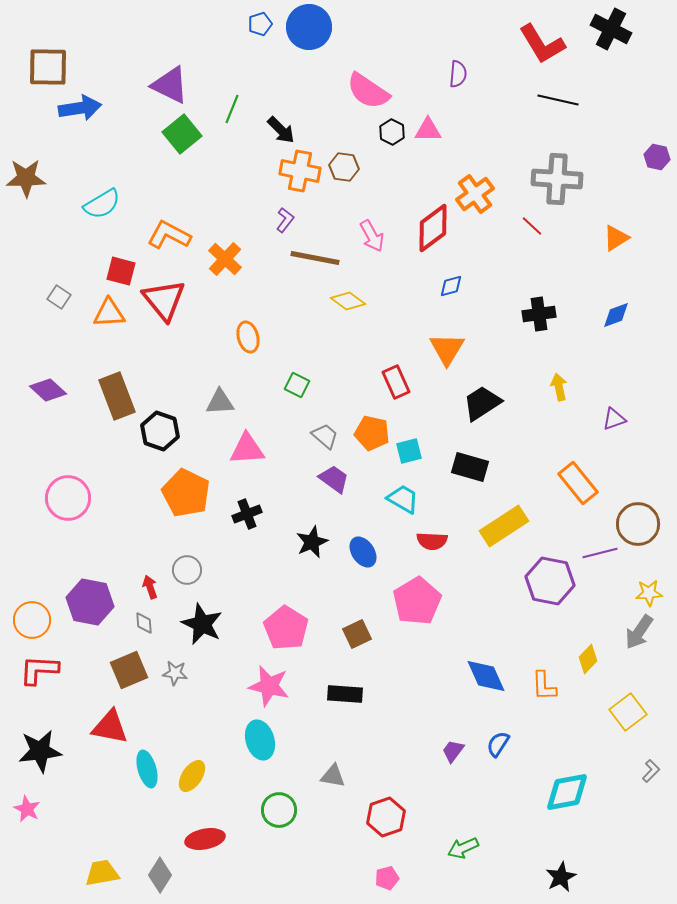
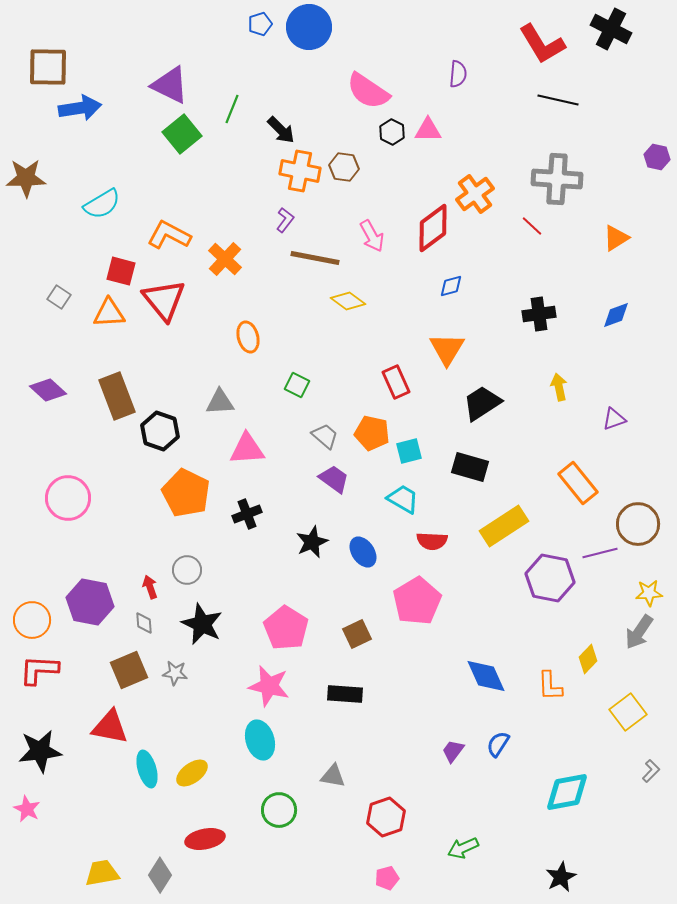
purple hexagon at (550, 581): moved 3 px up
orange L-shape at (544, 686): moved 6 px right
yellow ellipse at (192, 776): moved 3 px up; rotated 20 degrees clockwise
